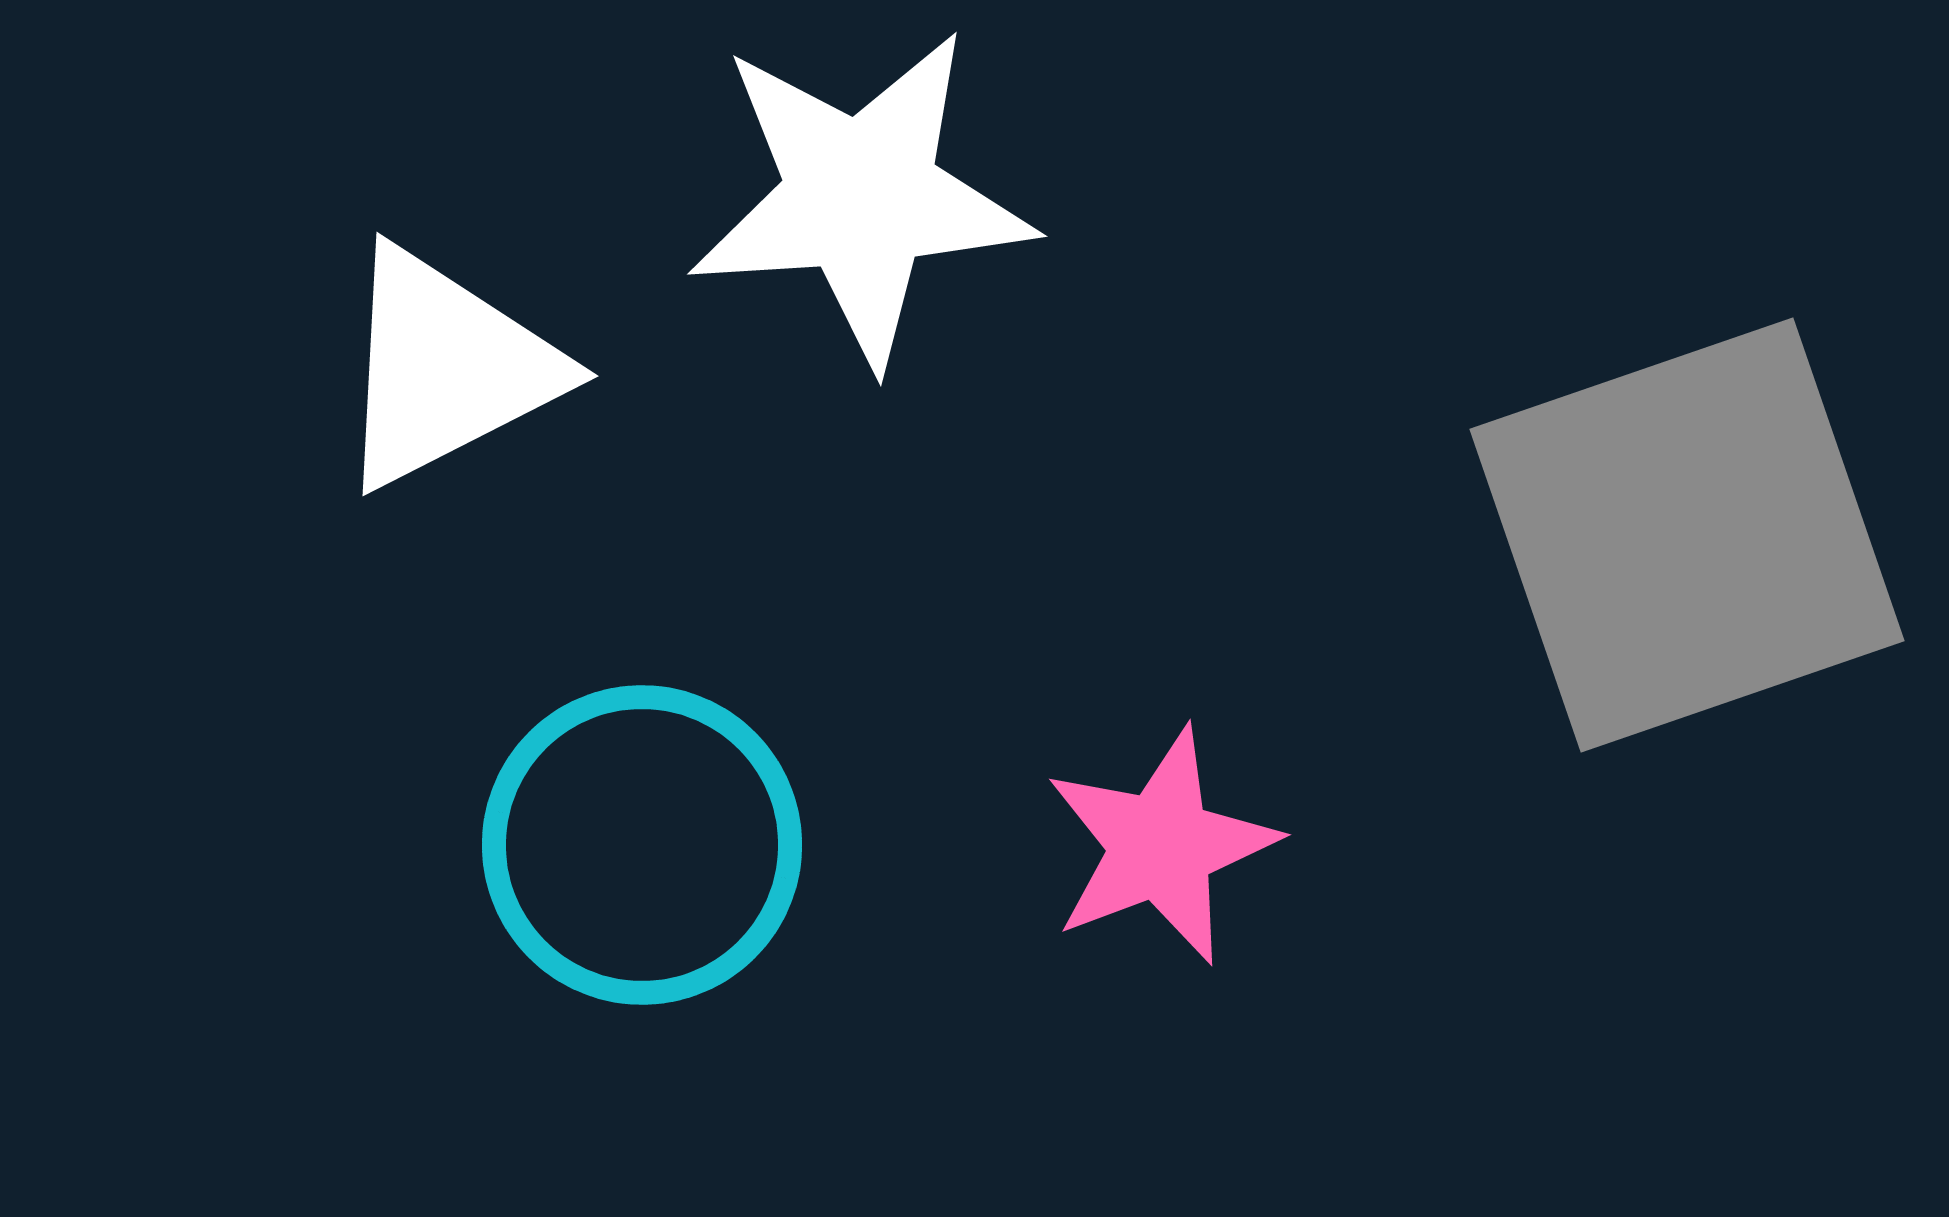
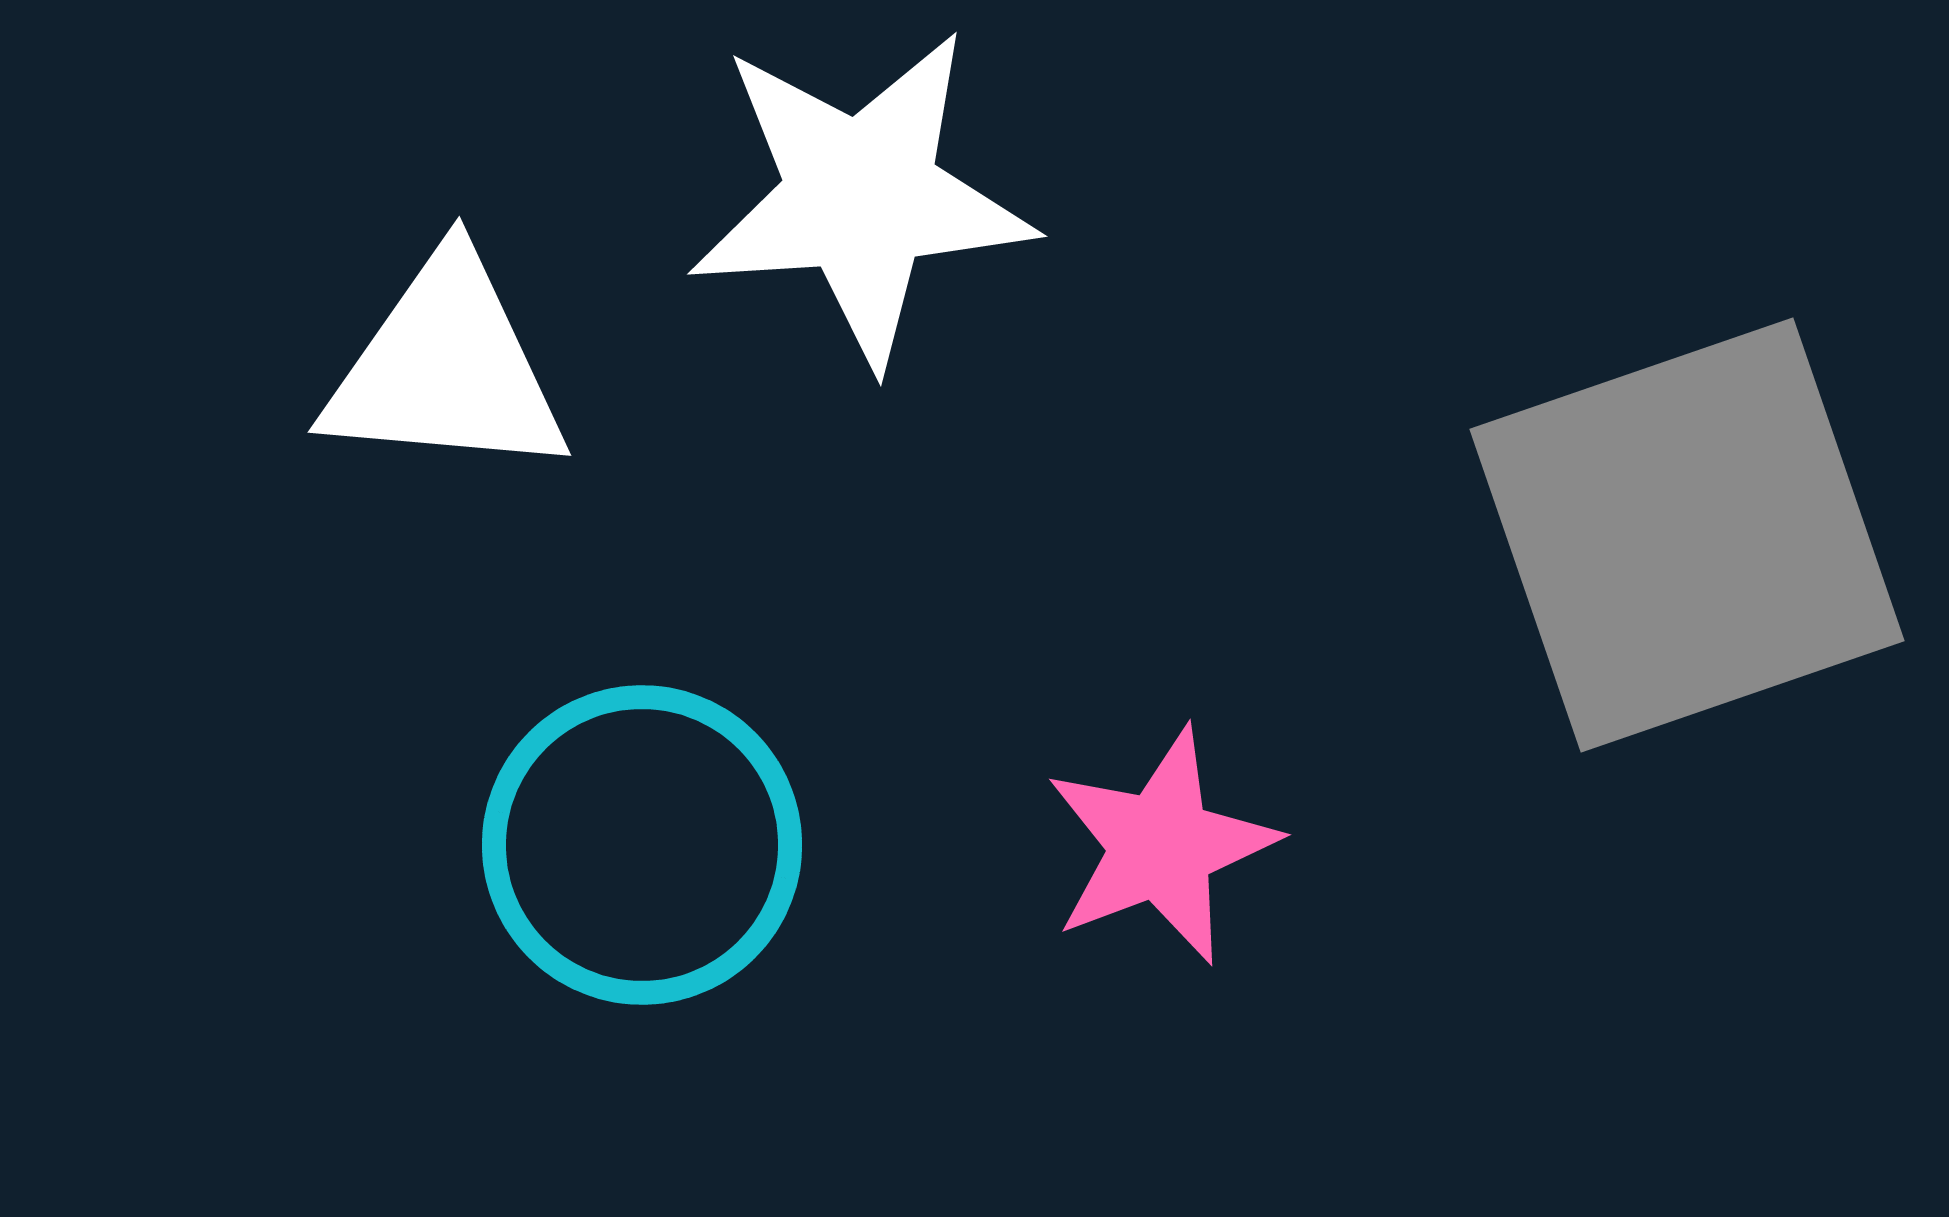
white triangle: rotated 32 degrees clockwise
